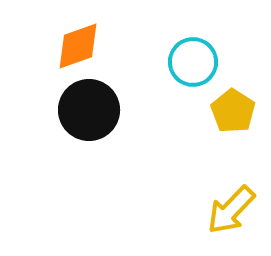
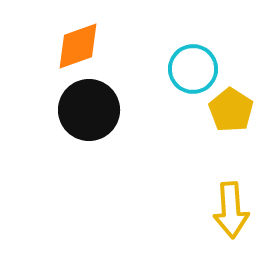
cyan circle: moved 7 px down
yellow pentagon: moved 2 px left, 1 px up
yellow arrow: rotated 48 degrees counterclockwise
